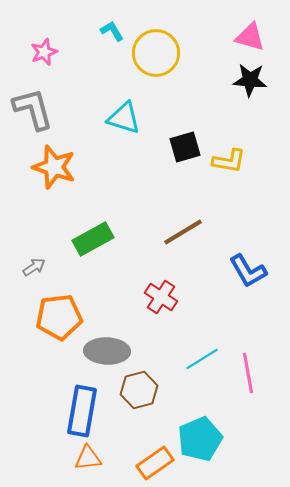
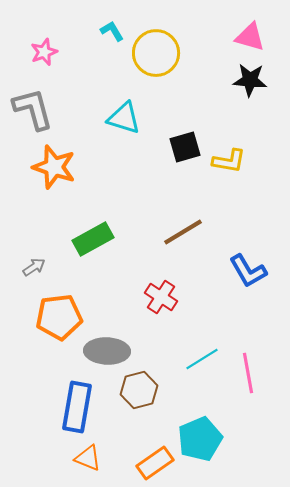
blue rectangle: moved 5 px left, 4 px up
orange triangle: rotated 28 degrees clockwise
